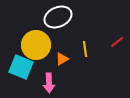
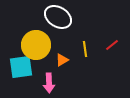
white ellipse: rotated 56 degrees clockwise
red line: moved 5 px left, 3 px down
orange triangle: moved 1 px down
cyan square: rotated 30 degrees counterclockwise
